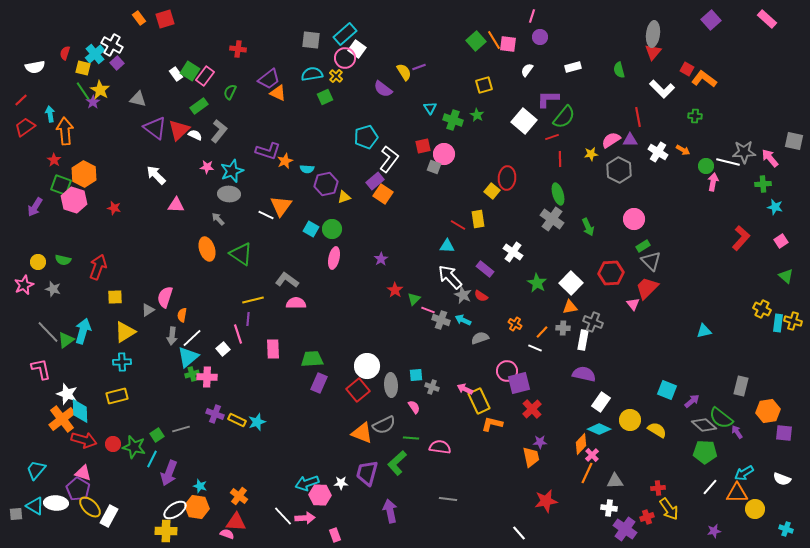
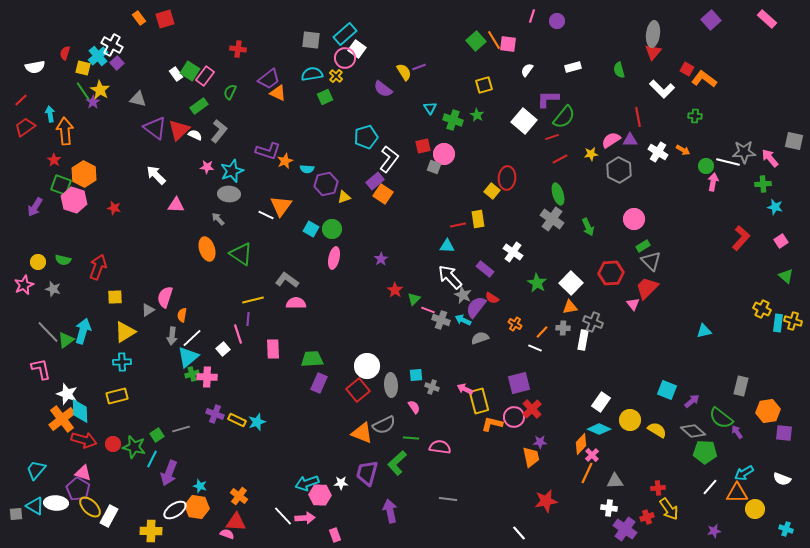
purple circle at (540, 37): moved 17 px right, 16 px up
cyan cross at (95, 54): moved 3 px right, 2 px down
red line at (560, 159): rotated 63 degrees clockwise
red line at (458, 225): rotated 42 degrees counterclockwise
red semicircle at (481, 296): moved 11 px right, 2 px down
pink circle at (507, 371): moved 7 px right, 46 px down
purple semicircle at (584, 374): moved 108 px left, 67 px up; rotated 65 degrees counterclockwise
yellow rectangle at (479, 401): rotated 10 degrees clockwise
gray diamond at (704, 425): moved 11 px left, 6 px down
yellow cross at (166, 531): moved 15 px left
